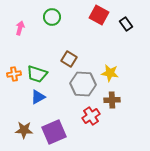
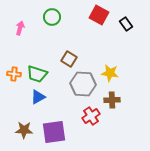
orange cross: rotated 16 degrees clockwise
purple square: rotated 15 degrees clockwise
